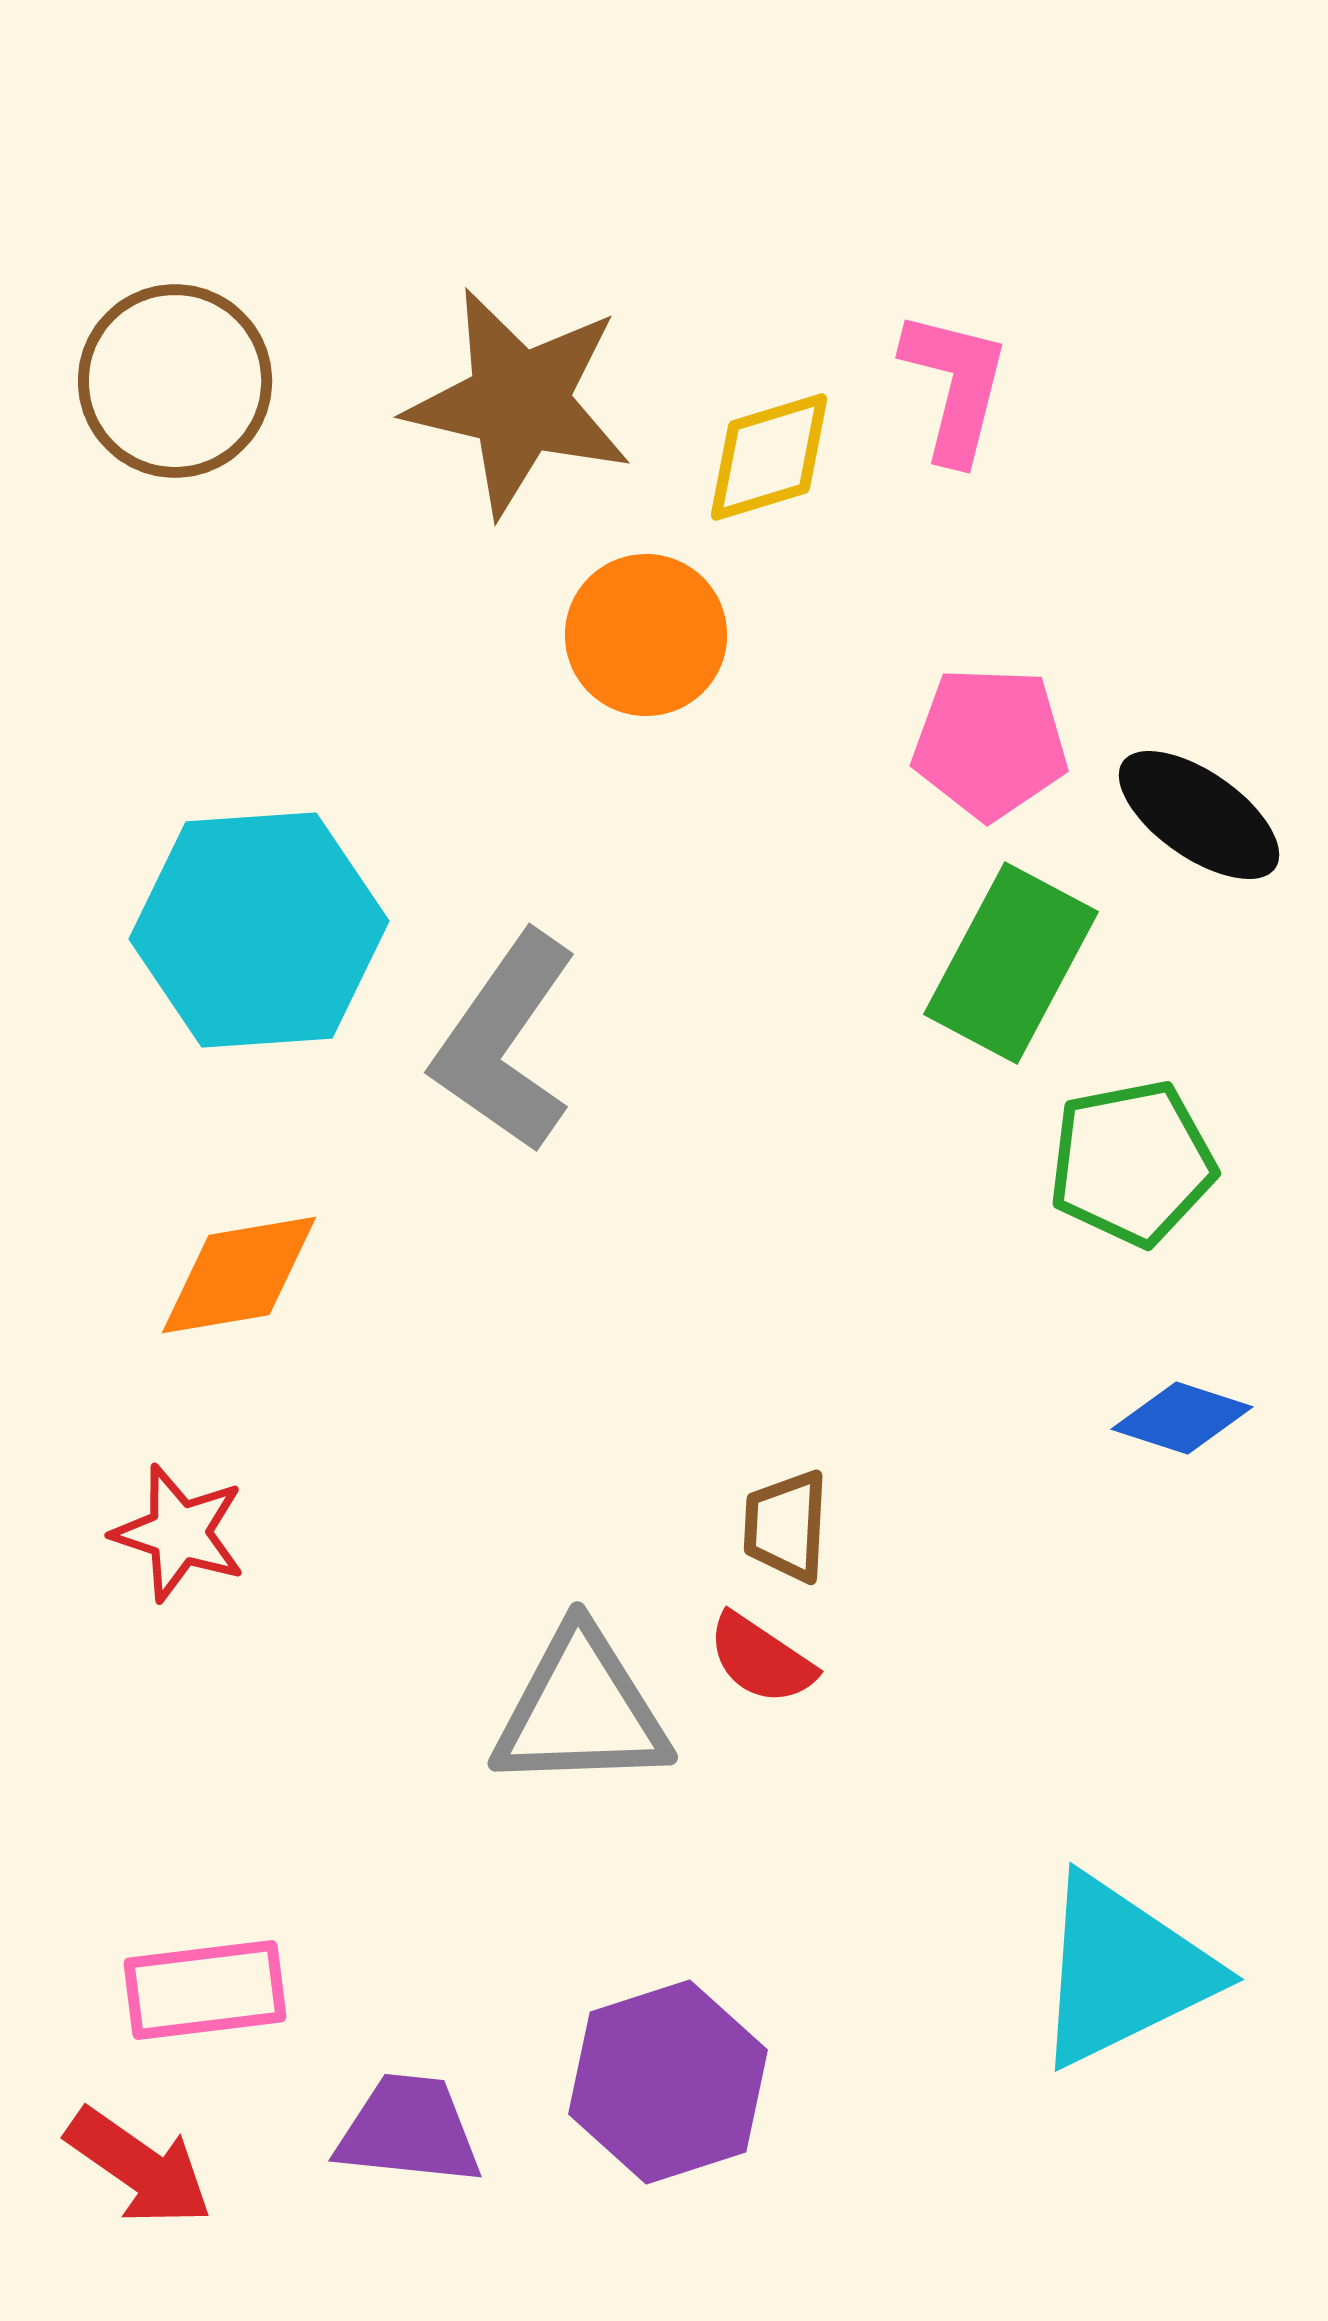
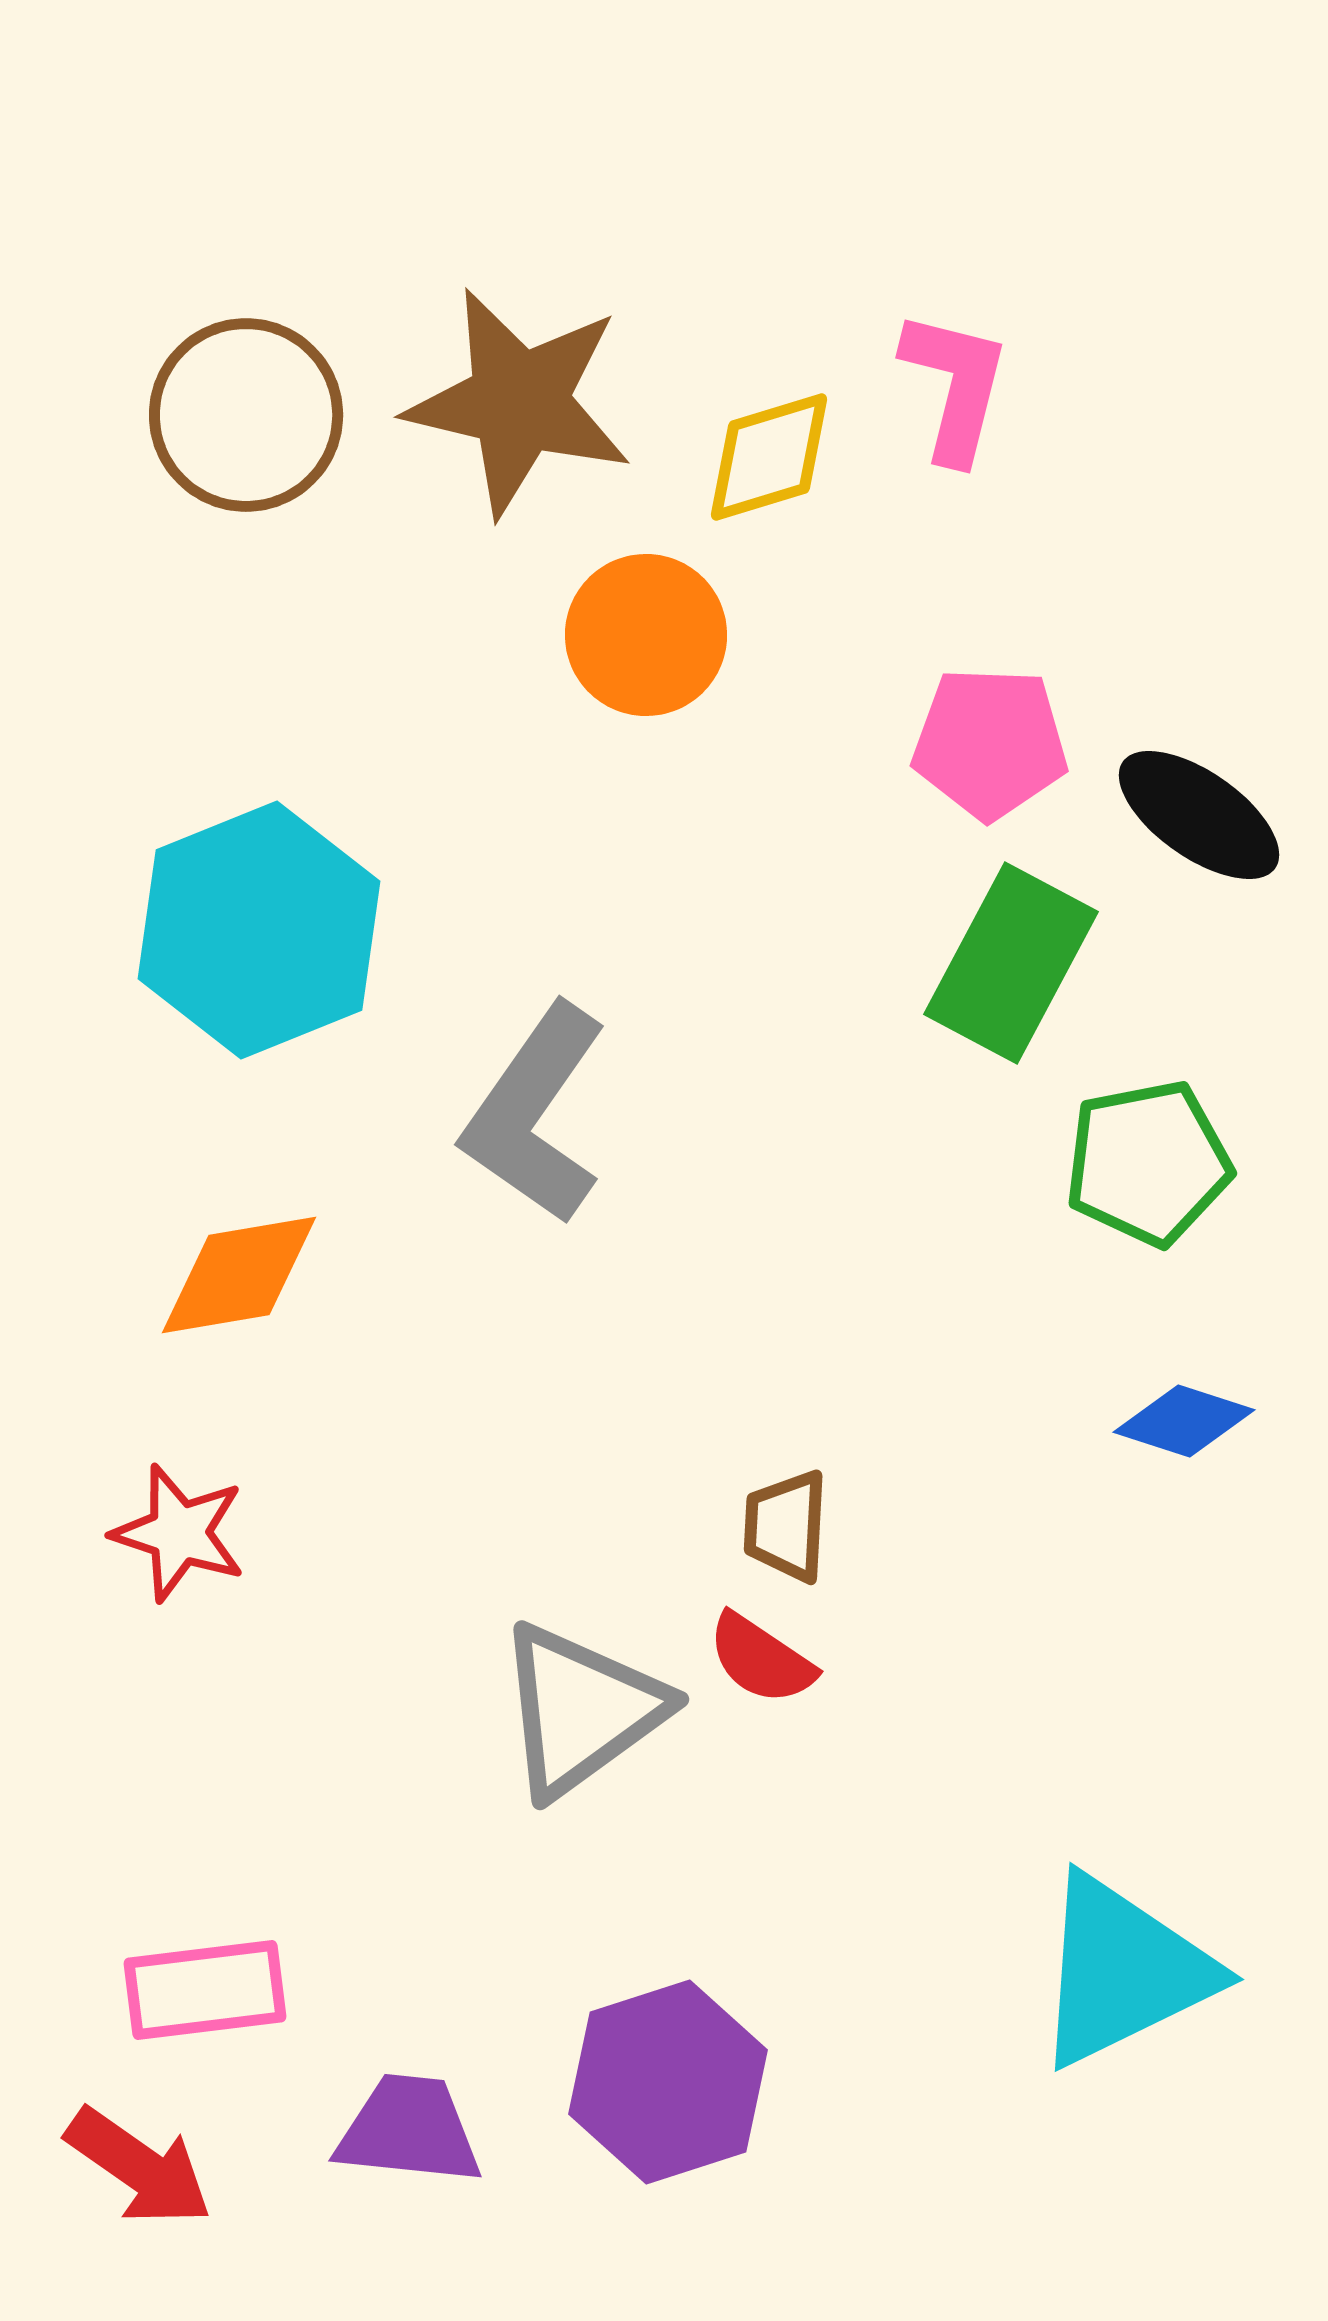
brown circle: moved 71 px right, 34 px down
cyan hexagon: rotated 18 degrees counterclockwise
gray L-shape: moved 30 px right, 72 px down
green pentagon: moved 16 px right
blue diamond: moved 2 px right, 3 px down
gray triangle: rotated 34 degrees counterclockwise
